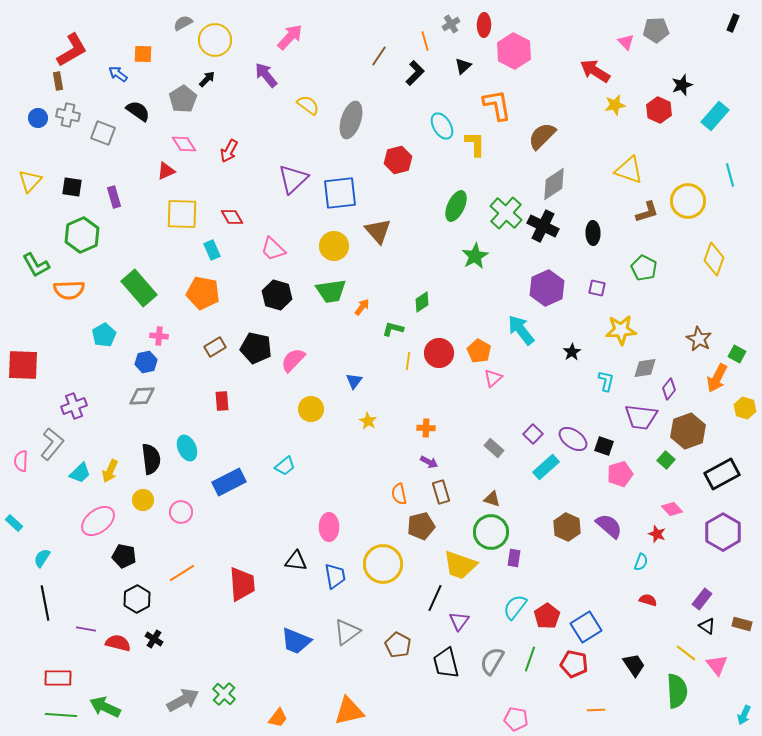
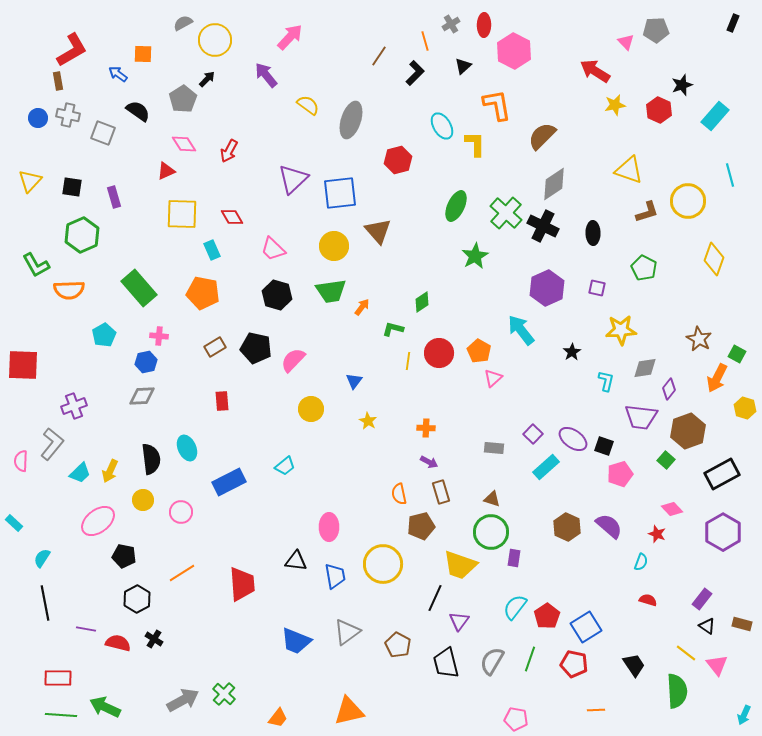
gray rectangle at (494, 448): rotated 36 degrees counterclockwise
